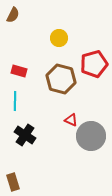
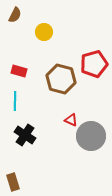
brown semicircle: moved 2 px right
yellow circle: moved 15 px left, 6 px up
